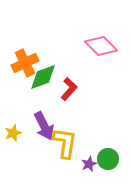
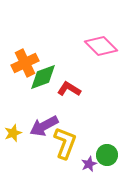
red L-shape: rotated 100 degrees counterclockwise
purple arrow: rotated 88 degrees clockwise
yellow L-shape: rotated 12 degrees clockwise
green circle: moved 1 px left, 4 px up
